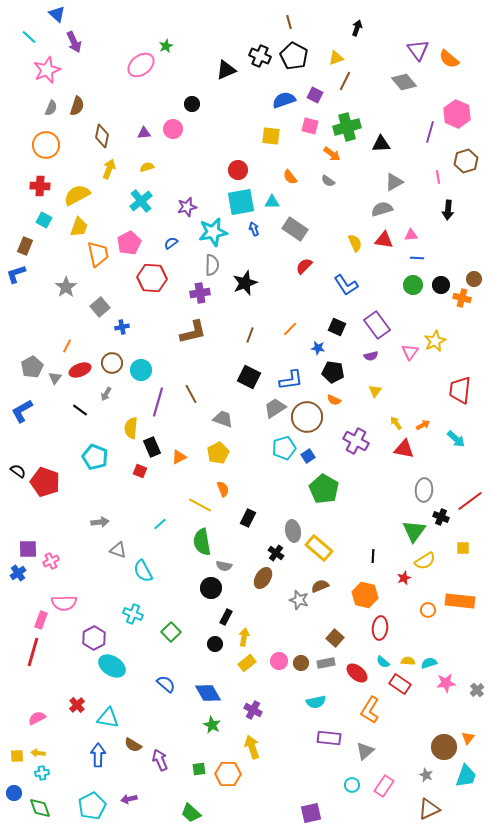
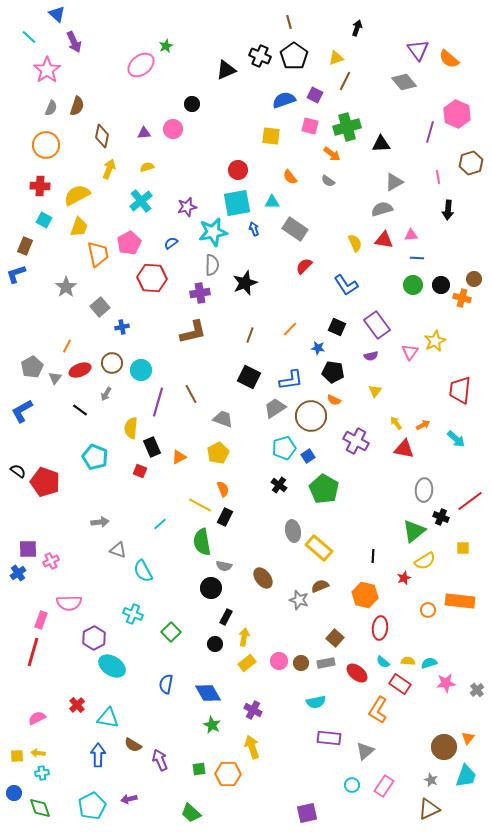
black pentagon at (294, 56): rotated 8 degrees clockwise
pink star at (47, 70): rotated 12 degrees counterclockwise
brown hexagon at (466, 161): moved 5 px right, 2 px down
cyan square at (241, 202): moved 4 px left, 1 px down
brown circle at (307, 417): moved 4 px right, 1 px up
black rectangle at (248, 518): moved 23 px left, 1 px up
green triangle at (414, 531): rotated 15 degrees clockwise
black cross at (276, 553): moved 3 px right, 68 px up
brown ellipse at (263, 578): rotated 70 degrees counterclockwise
pink semicircle at (64, 603): moved 5 px right
blue semicircle at (166, 684): rotated 120 degrees counterclockwise
orange L-shape at (370, 710): moved 8 px right
gray star at (426, 775): moved 5 px right, 5 px down
purple square at (311, 813): moved 4 px left
